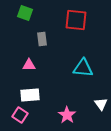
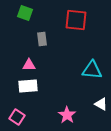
cyan triangle: moved 9 px right, 2 px down
white rectangle: moved 2 px left, 9 px up
white triangle: rotated 24 degrees counterclockwise
pink square: moved 3 px left, 2 px down
